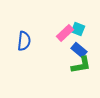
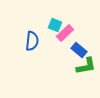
cyan square: moved 23 px left, 4 px up
blue semicircle: moved 8 px right
green L-shape: moved 5 px right, 1 px down
